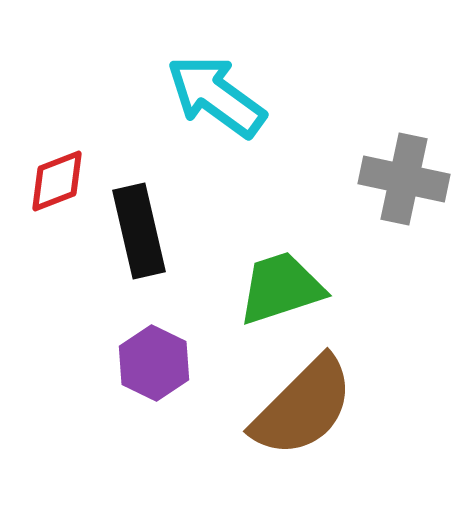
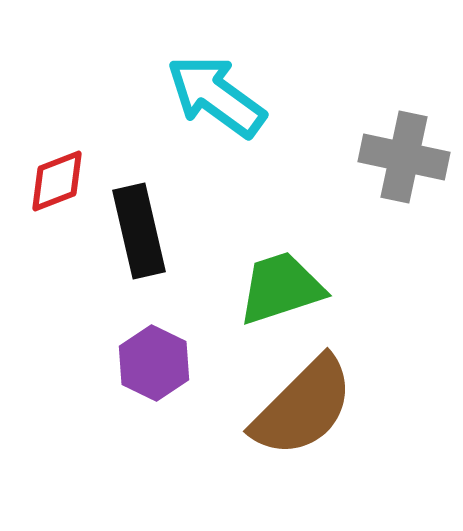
gray cross: moved 22 px up
